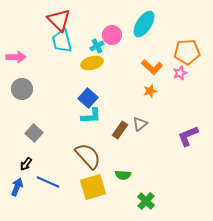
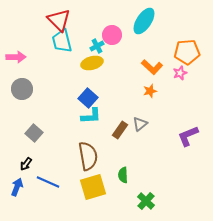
cyan ellipse: moved 3 px up
brown semicircle: rotated 32 degrees clockwise
green semicircle: rotated 84 degrees clockwise
